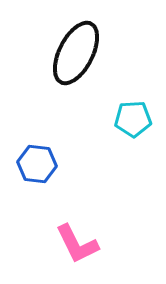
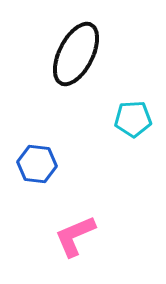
black ellipse: moved 1 px down
pink L-shape: moved 2 px left, 8 px up; rotated 93 degrees clockwise
